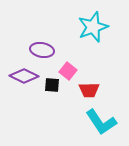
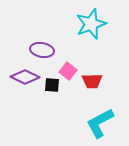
cyan star: moved 2 px left, 3 px up
purple diamond: moved 1 px right, 1 px down
red trapezoid: moved 3 px right, 9 px up
cyan L-shape: moved 1 px left, 1 px down; rotated 96 degrees clockwise
